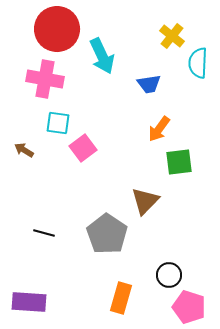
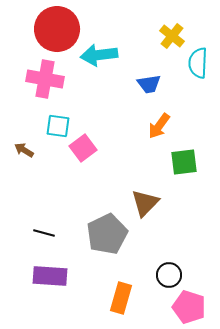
cyan arrow: moved 3 px left, 1 px up; rotated 108 degrees clockwise
cyan square: moved 3 px down
orange arrow: moved 3 px up
green square: moved 5 px right
brown triangle: moved 2 px down
gray pentagon: rotated 12 degrees clockwise
purple rectangle: moved 21 px right, 26 px up
